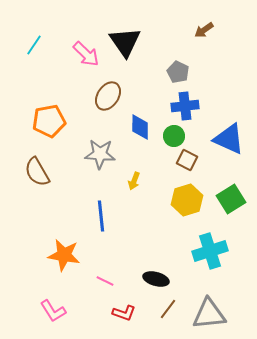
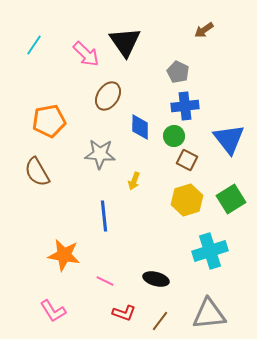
blue triangle: rotated 28 degrees clockwise
blue line: moved 3 px right
brown line: moved 8 px left, 12 px down
